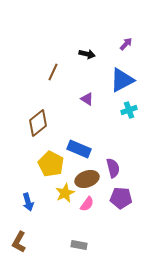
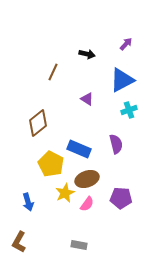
purple semicircle: moved 3 px right, 24 px up
